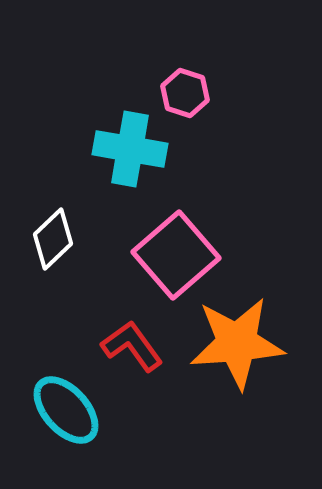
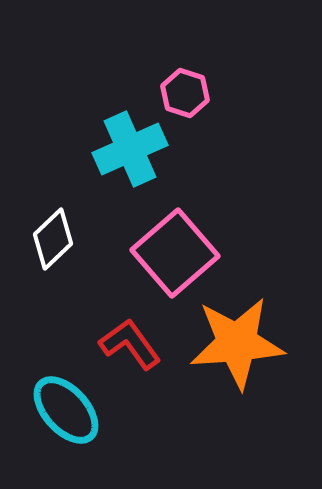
cyan cross: rotated 34 degrees counterclockwise
pink square: moved 1 px left, 2 px up
red L-shape: moved 2 px left, 2 px up
